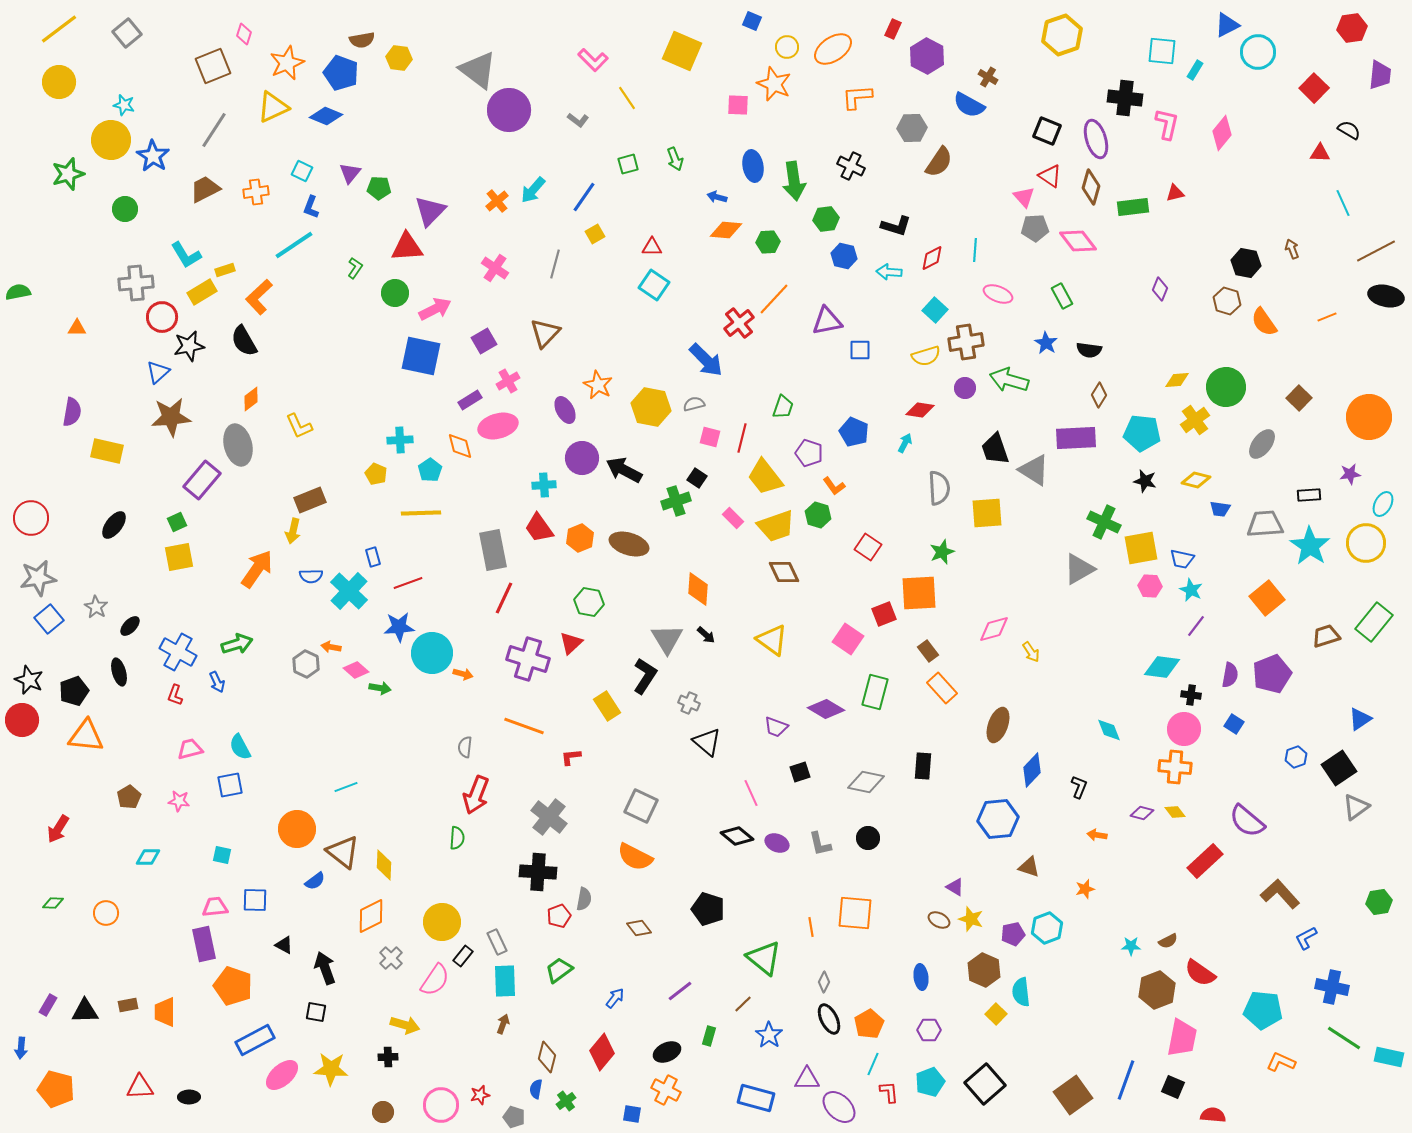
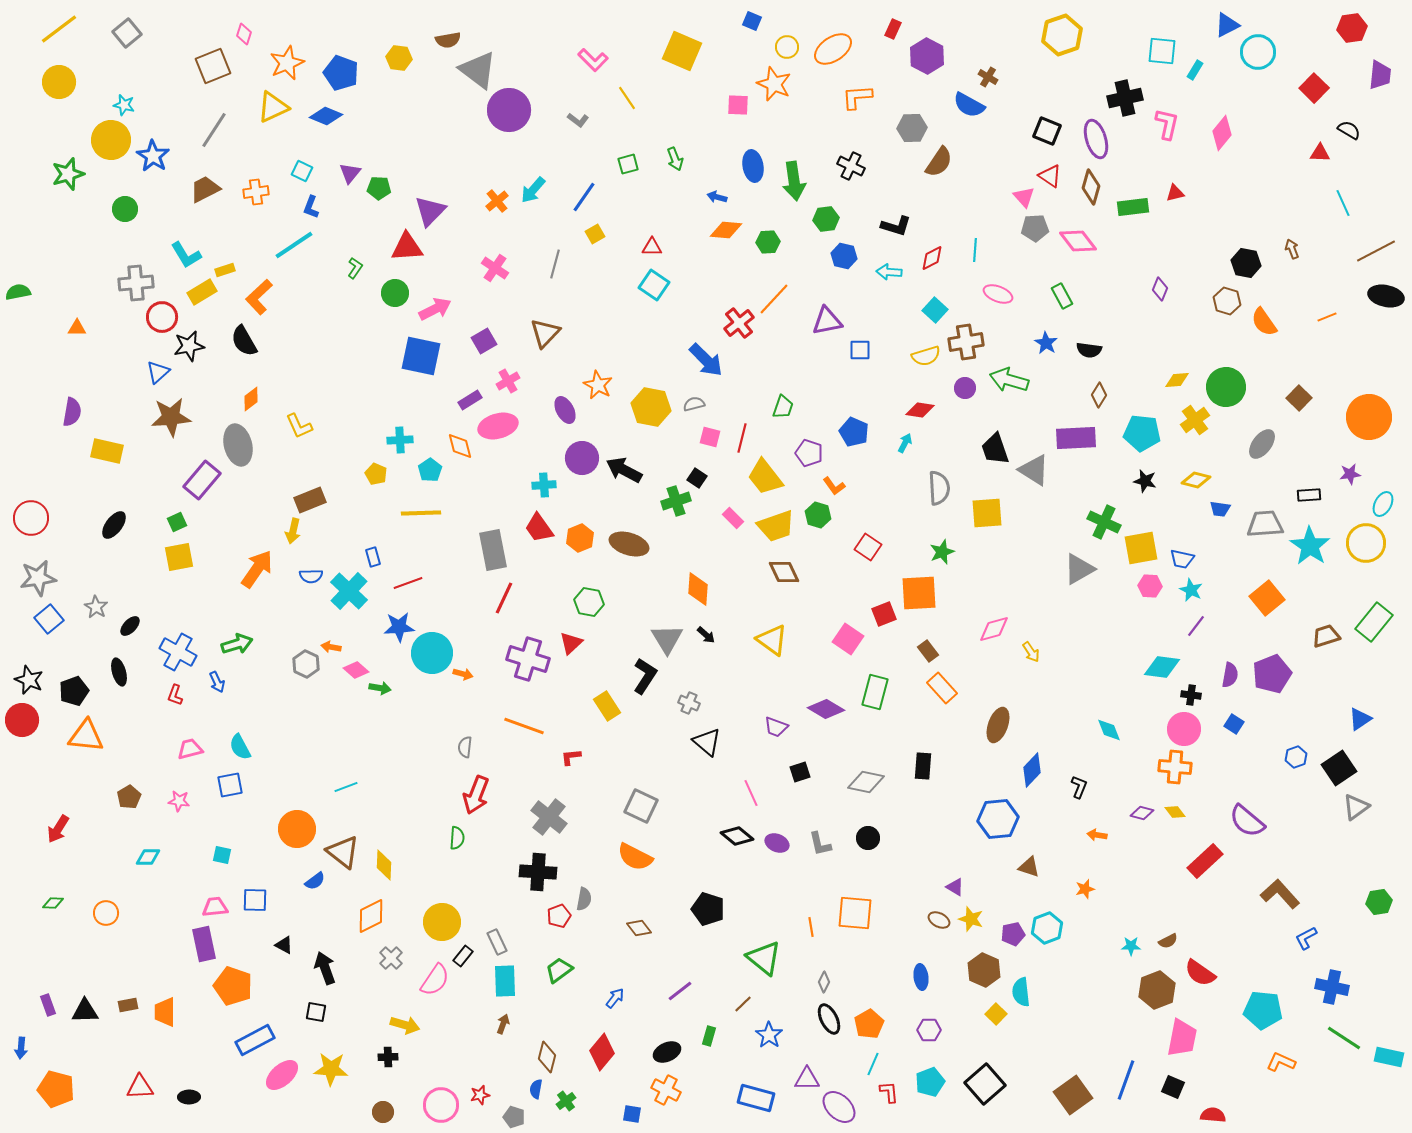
brown semicircle at (362, 40): moved 86 px right
black cross at (1125, 98): rotated 20 degrees counterclockwise
purple rectangle at (48, 1005): rotated 50 degrees counterclockwise
